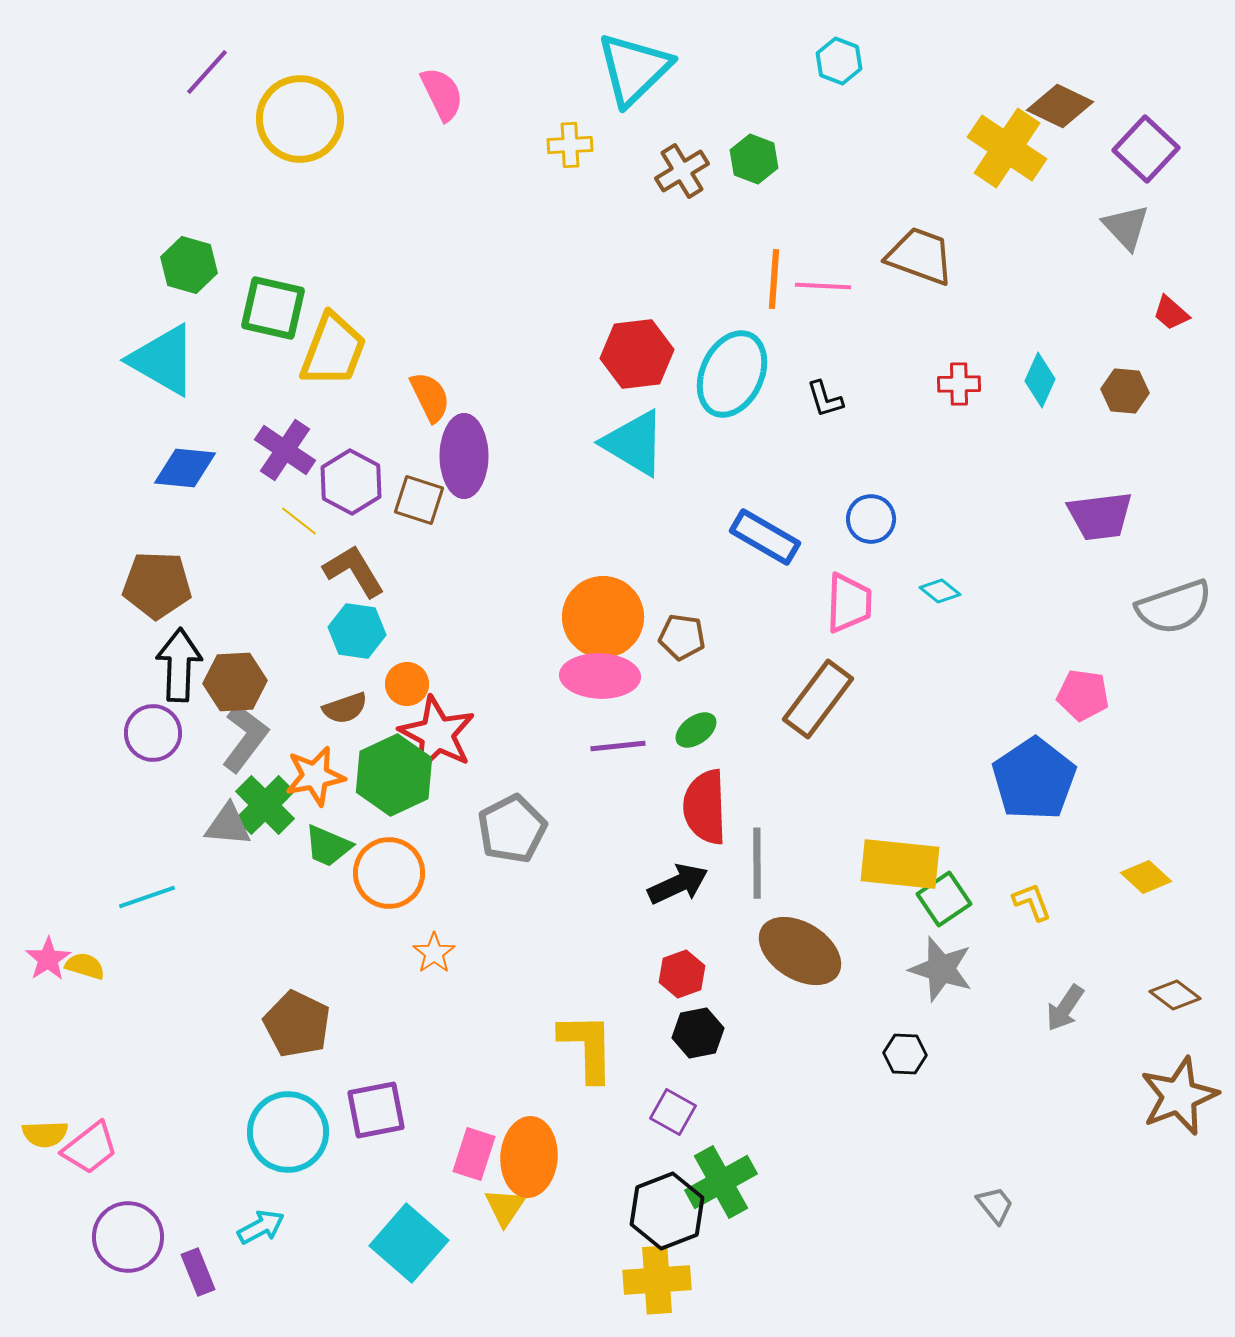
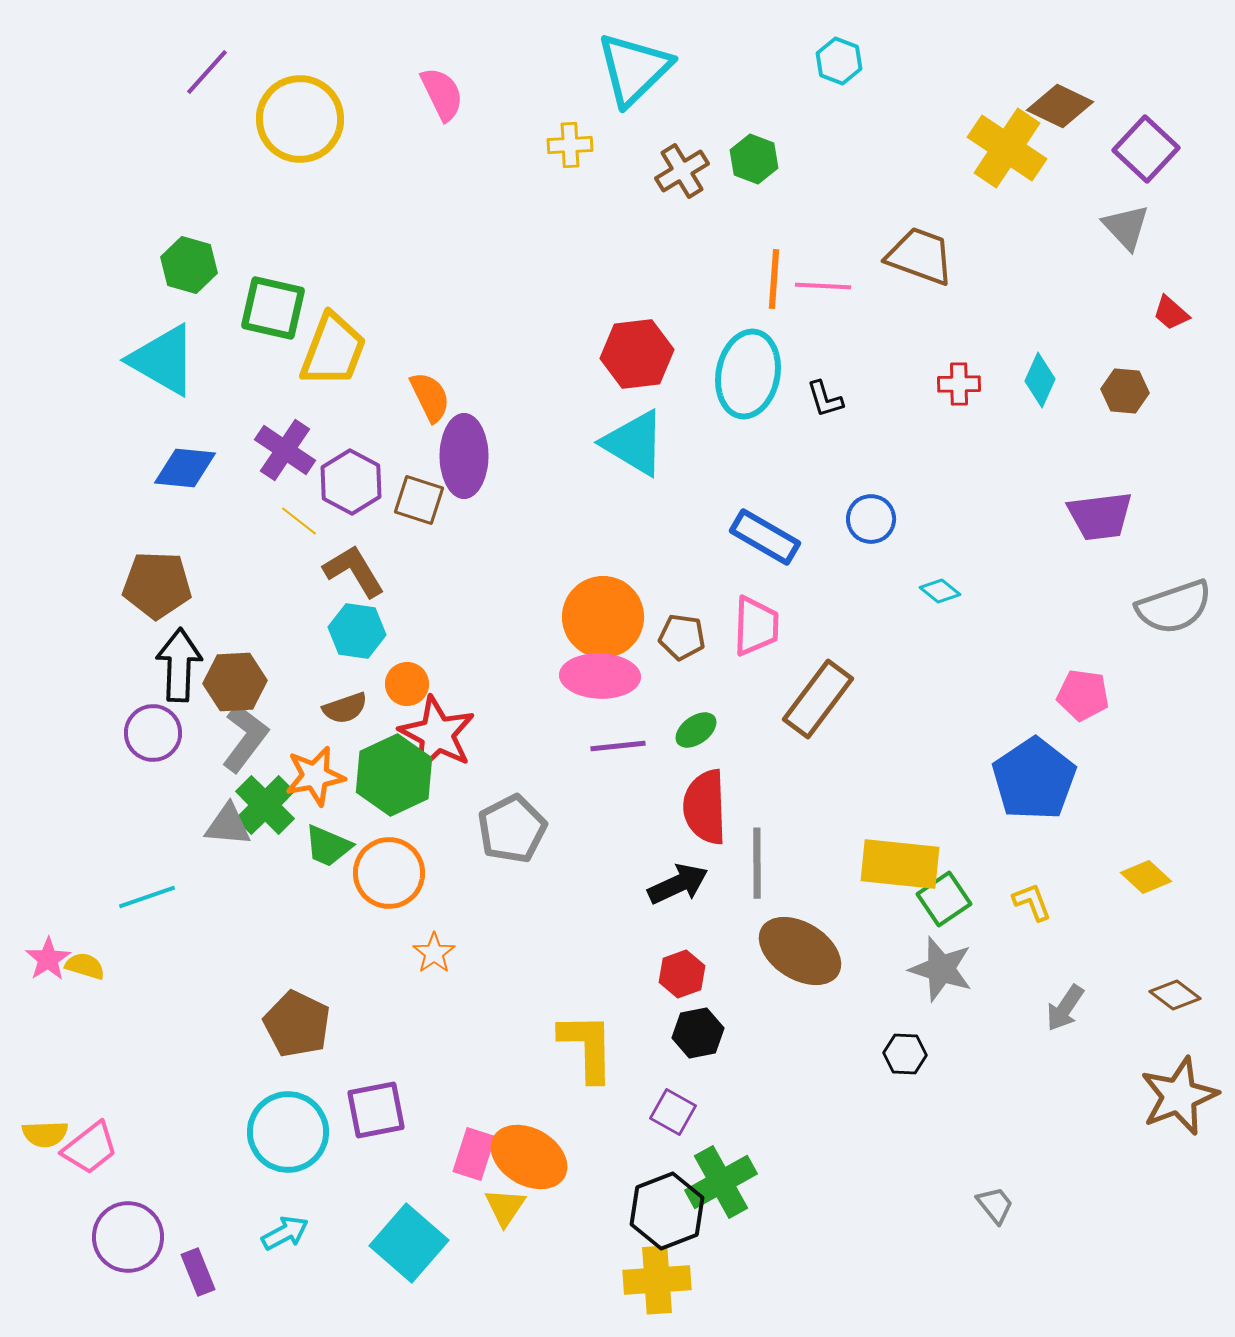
cyan ellipse at (732, 374): moved 16 px right; rotated 14 degrees counterclockwise
pink trapezoid at (849, 603): moved 93 px left, 23 px down
orange ellipse at (529, 1157): rotated 64 degrees counterclockwise
cyan arrow at (261, 1227): moved 24 px right, 6 px down
